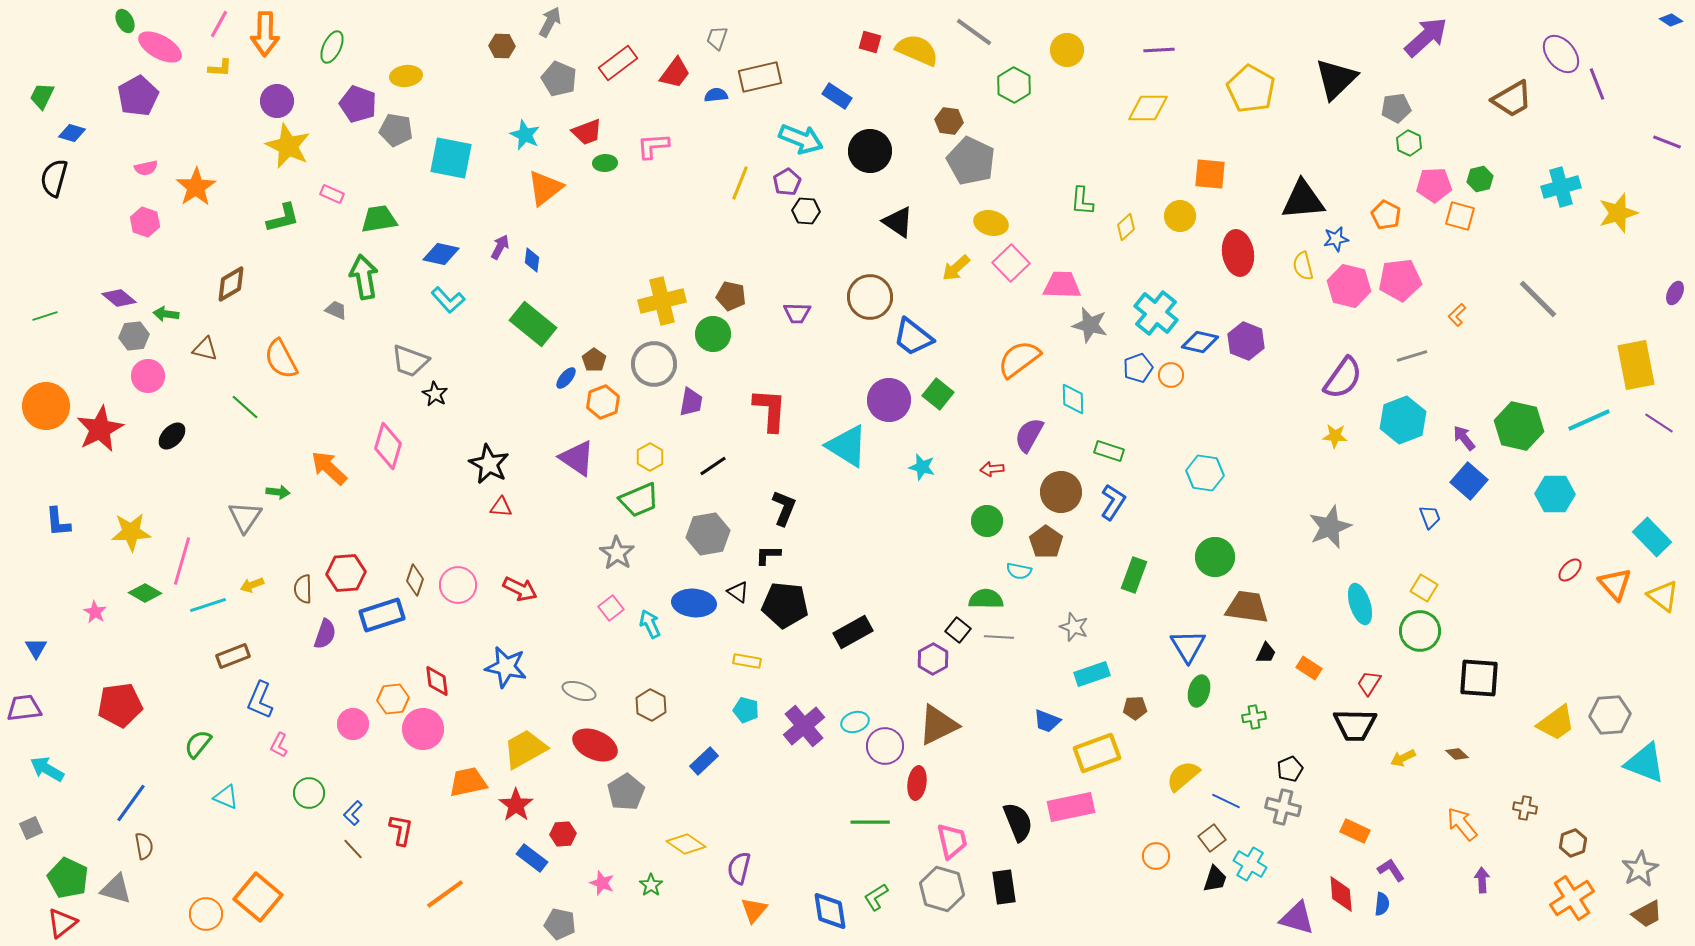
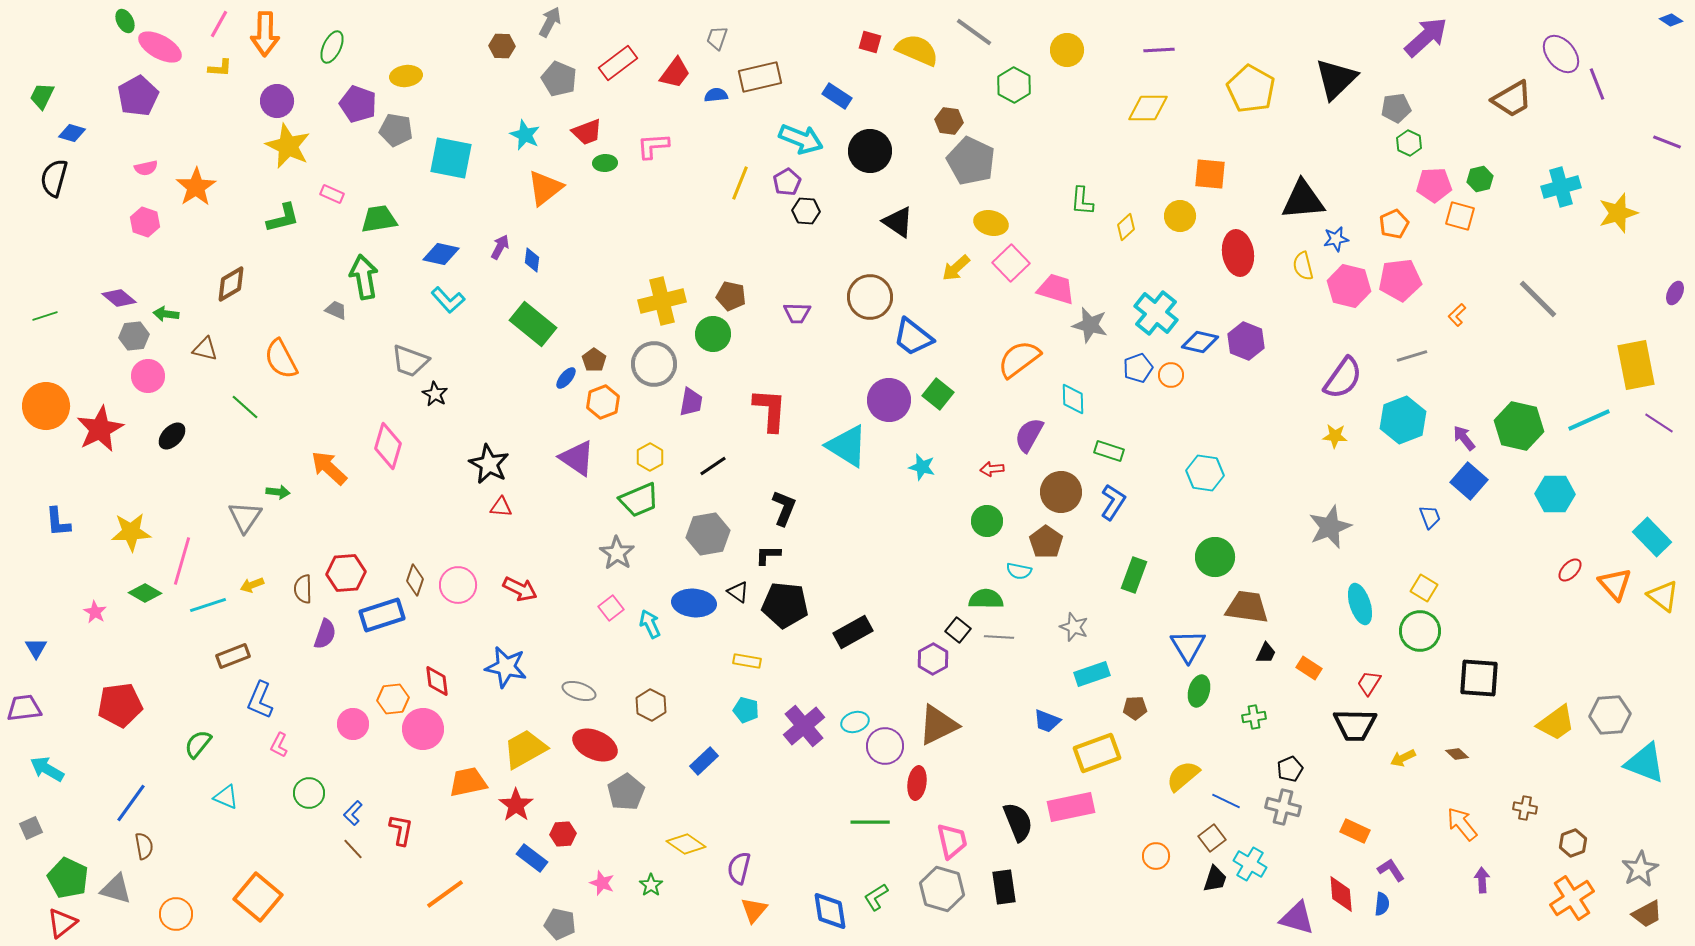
orange pentagon at (1386, 215): moved 8 px right, 9 px down; rotated 20 degrees clockwise
pink trapezoid at (1062, 285): moved 6 px left, 4 px down; rotated 15 degrees clockwise
orange circle at (206, 914): moved 30 px left
